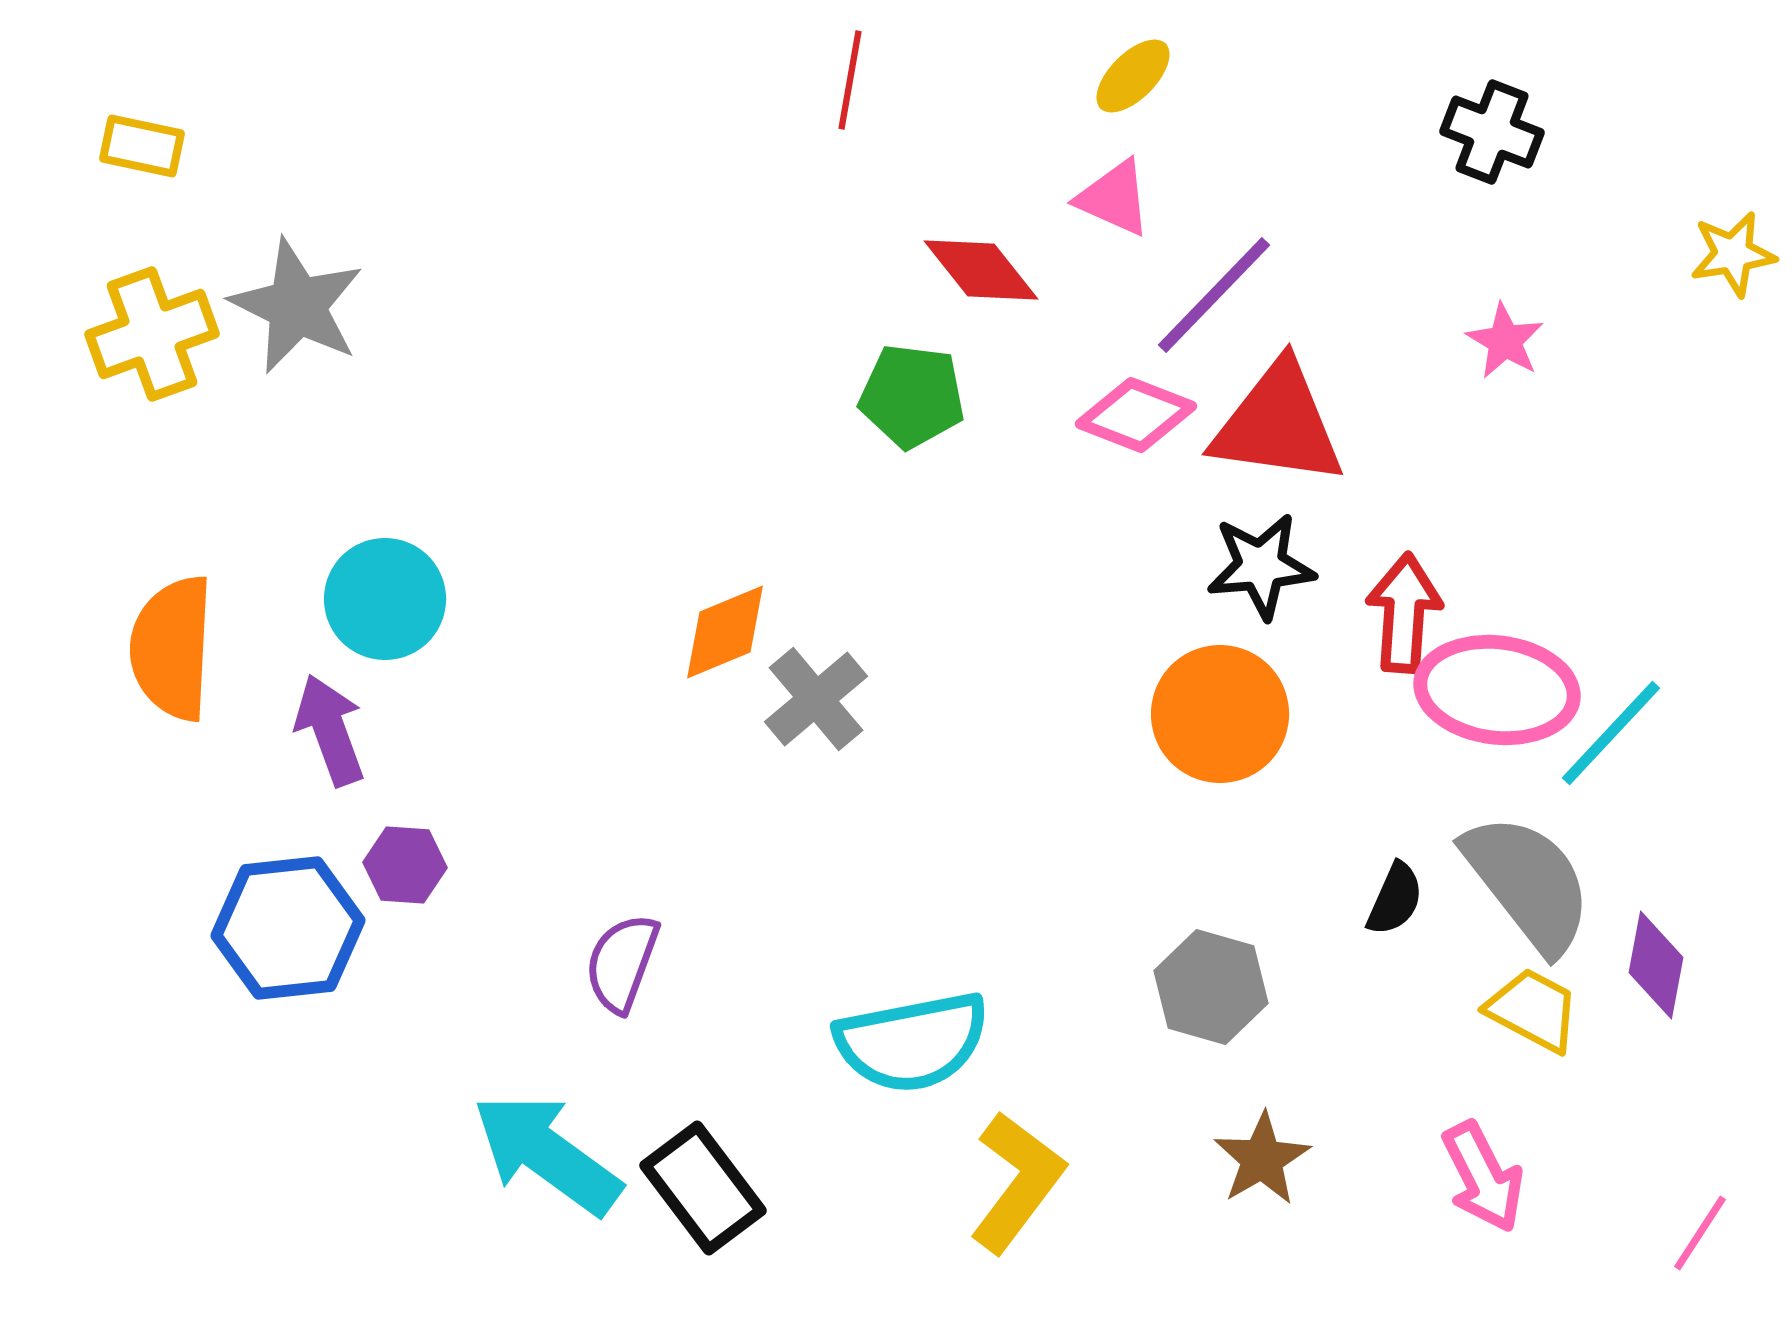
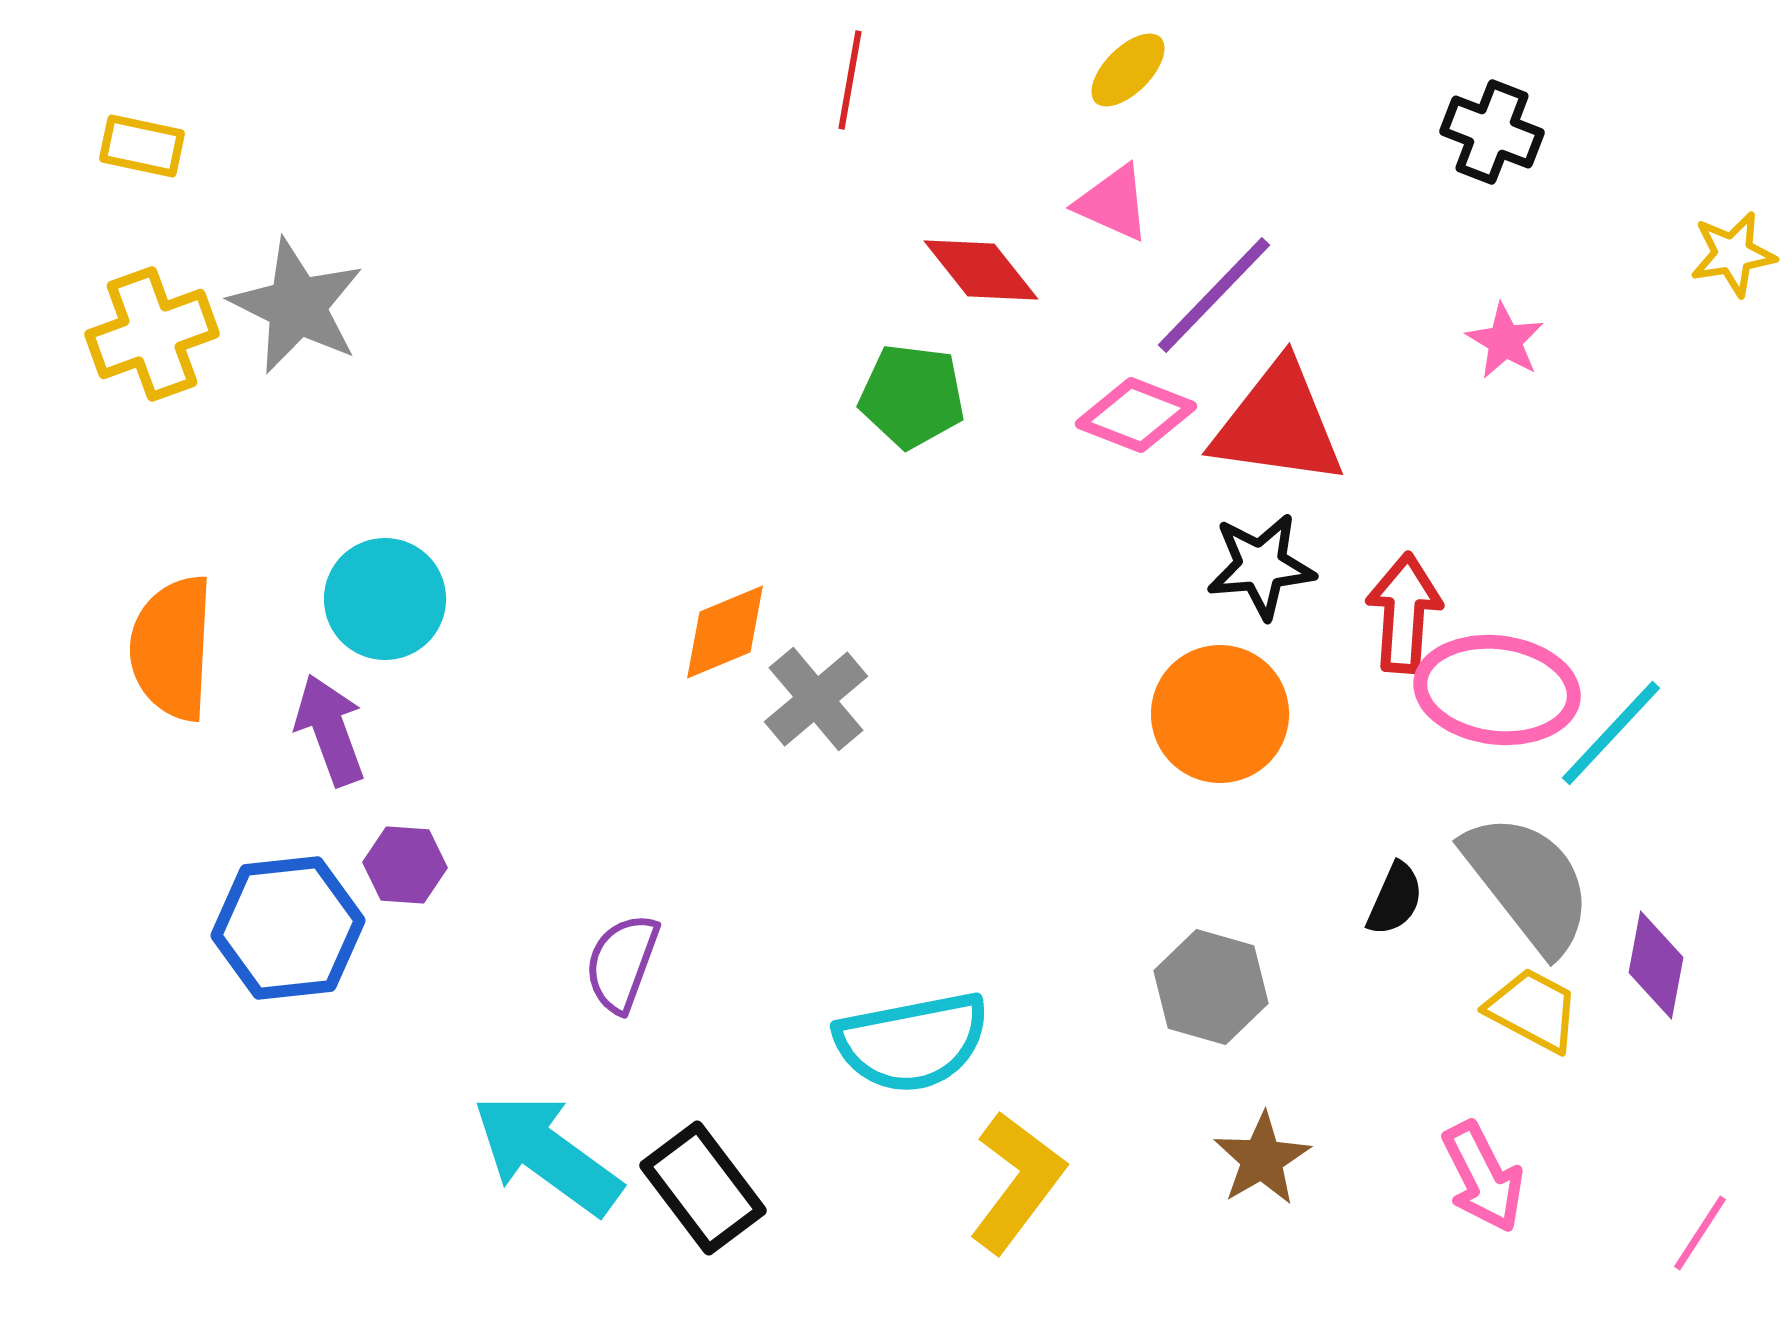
yellow ellipse: moved 5 px left, 6 px up
pink triangle: moved 1 px left, 5 px down
